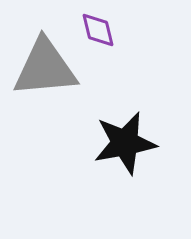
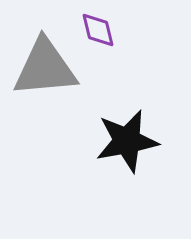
black star: moved 2 px right, 2 px up
